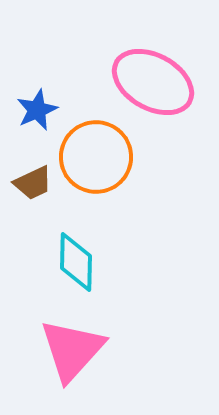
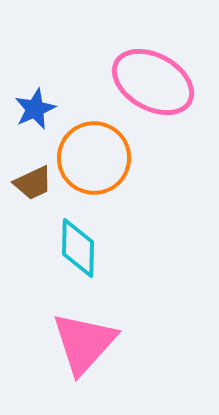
blue star: moved 2 px left, 1 px up
orange circle: moved 2 px left, 1 px down
cyan diamond: moved 2 px right, 14 px up
pink triangle: moved 12 px right, 7 px up
